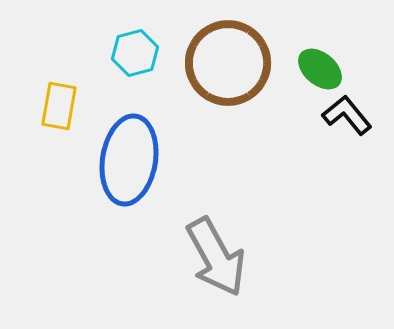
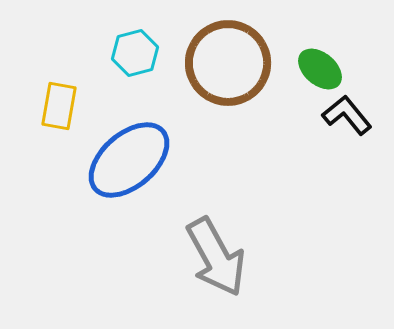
blue ellipse: rotated 40 degrees clockwise
